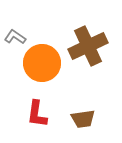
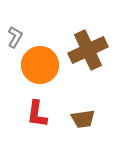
gray L-shape: rotated 85 degrees clockwise
brown cross: moved 4 px down
orange circle: moved 2 px left, 2 px down
